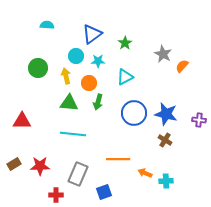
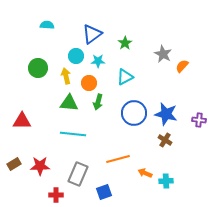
orange line: rotated 15 degrees counterclockwise
